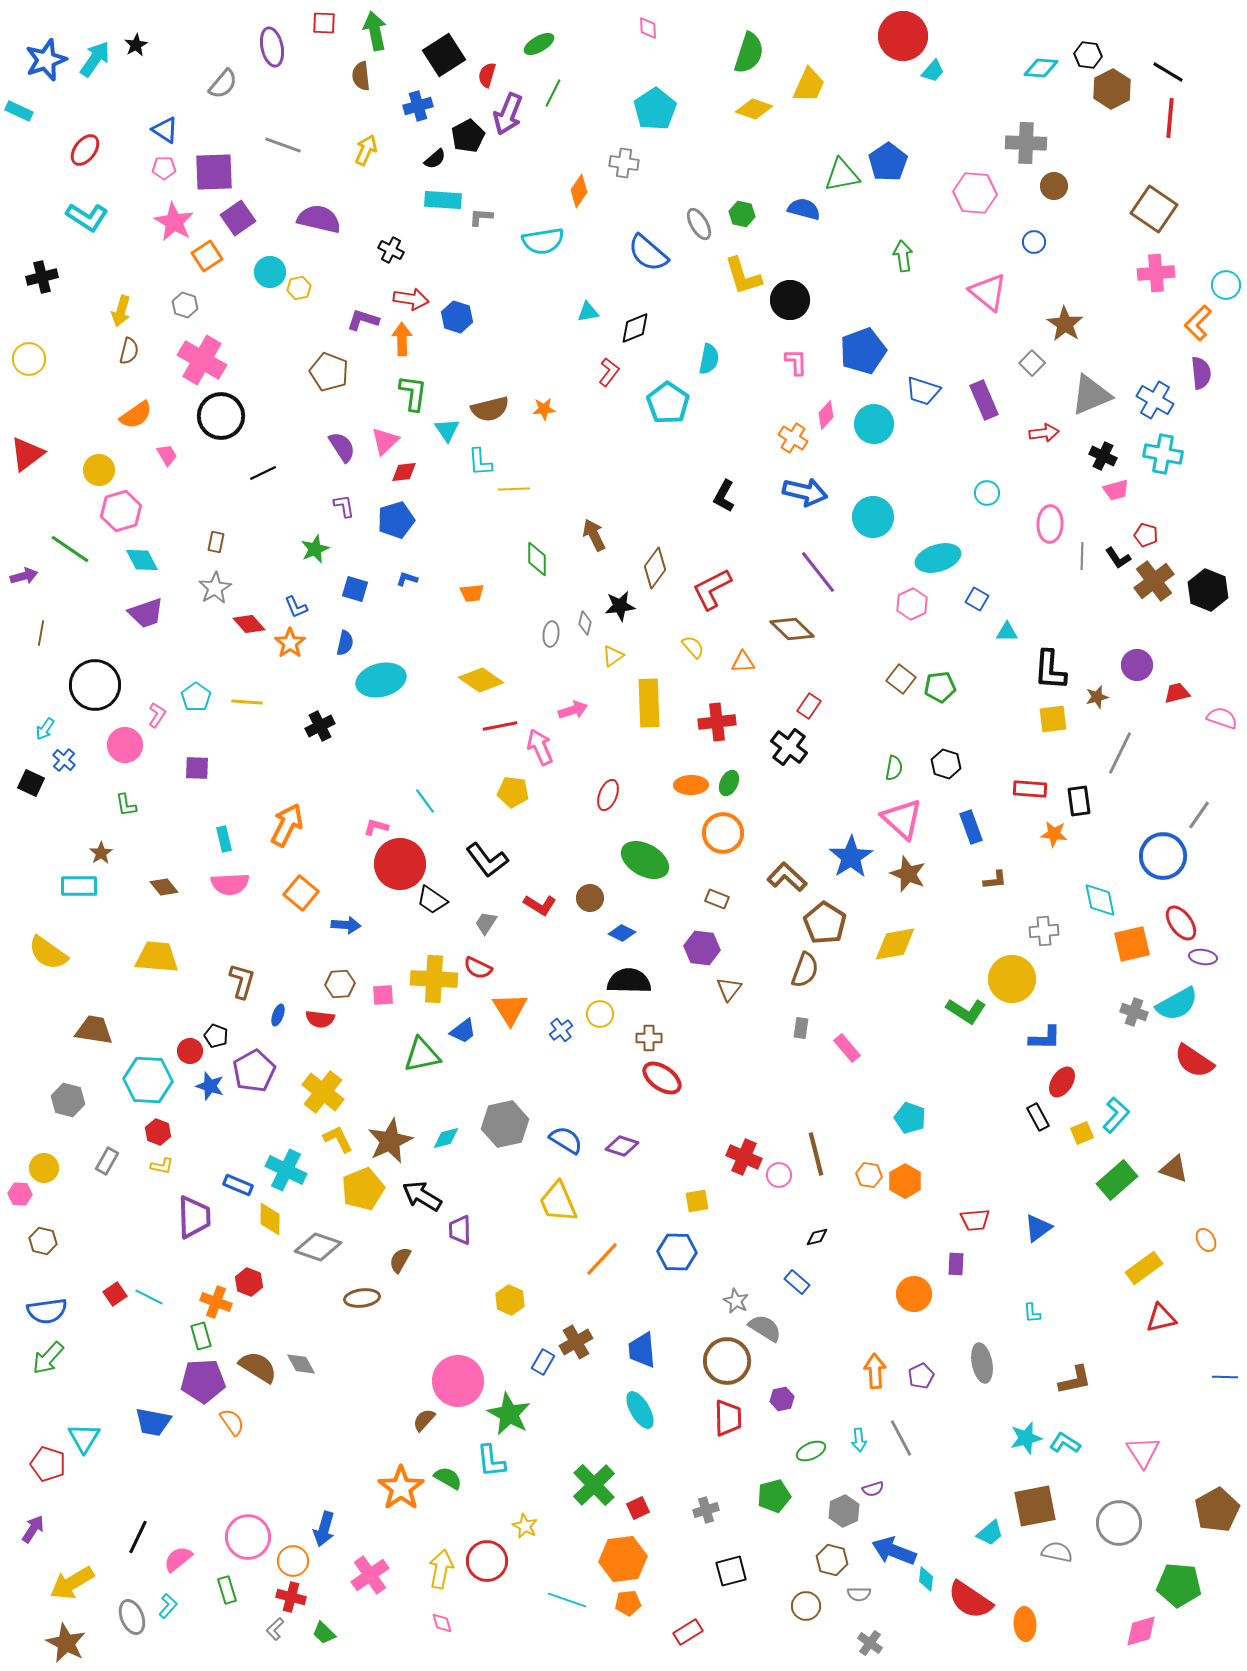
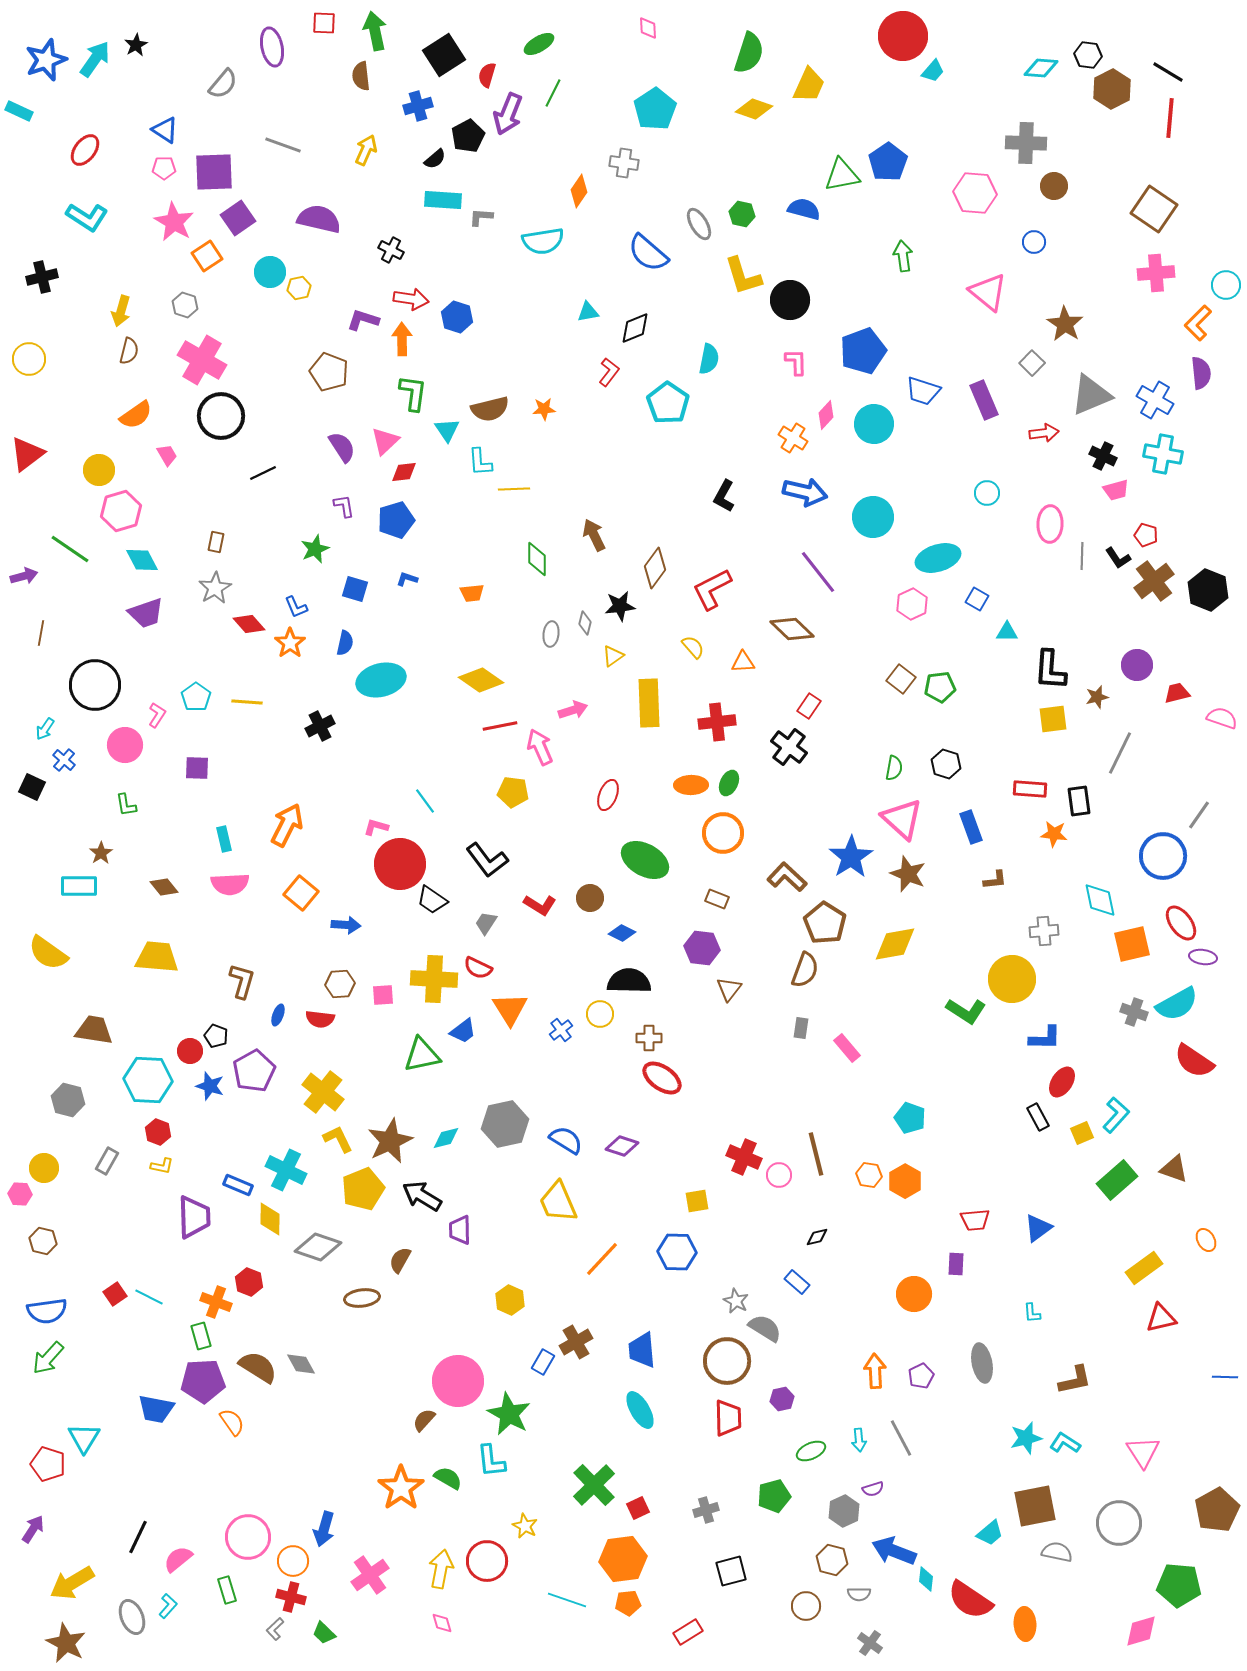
black square at (31, 783): moved 1 px right, 4 px down
blue trapezoid at (153, 1422): moved 3 px right, 13 px up
